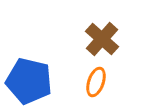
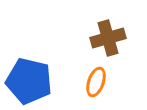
brown cross: moved 6 px right, 1 px up; rotated 32 degrees clockwise
